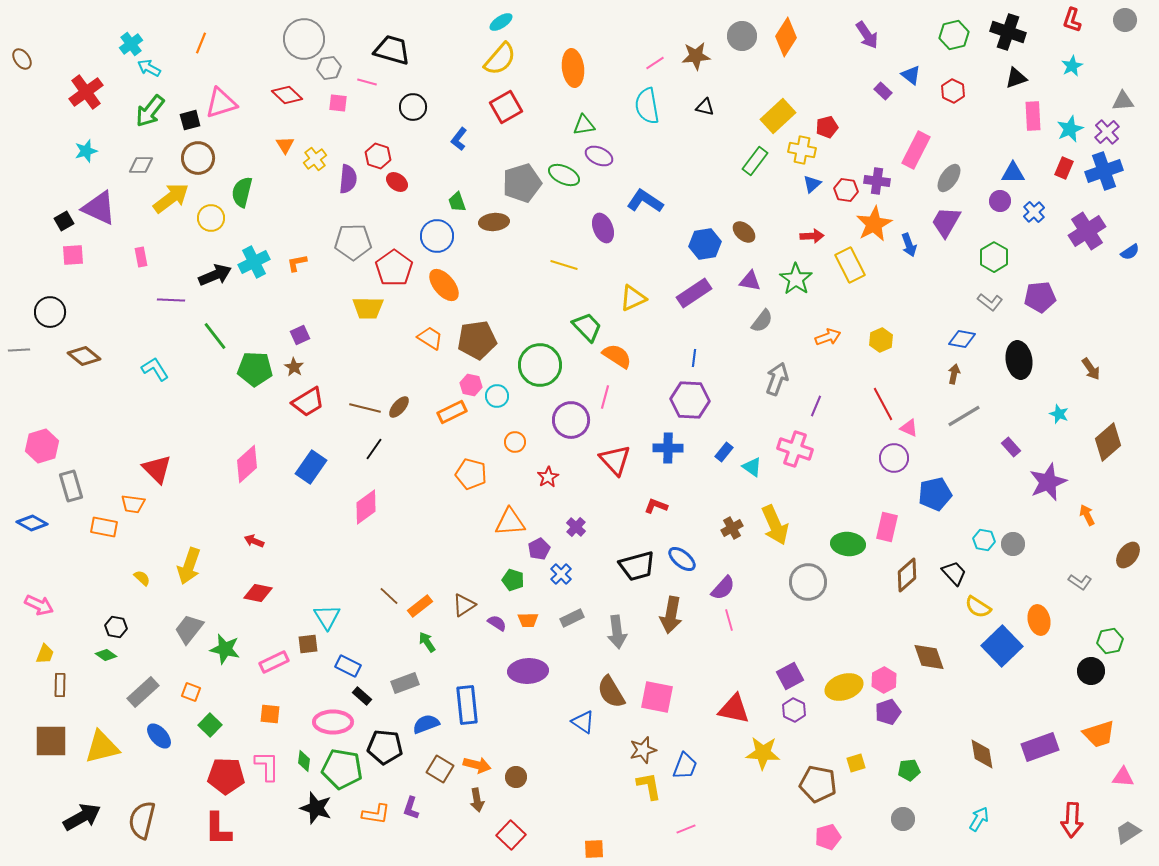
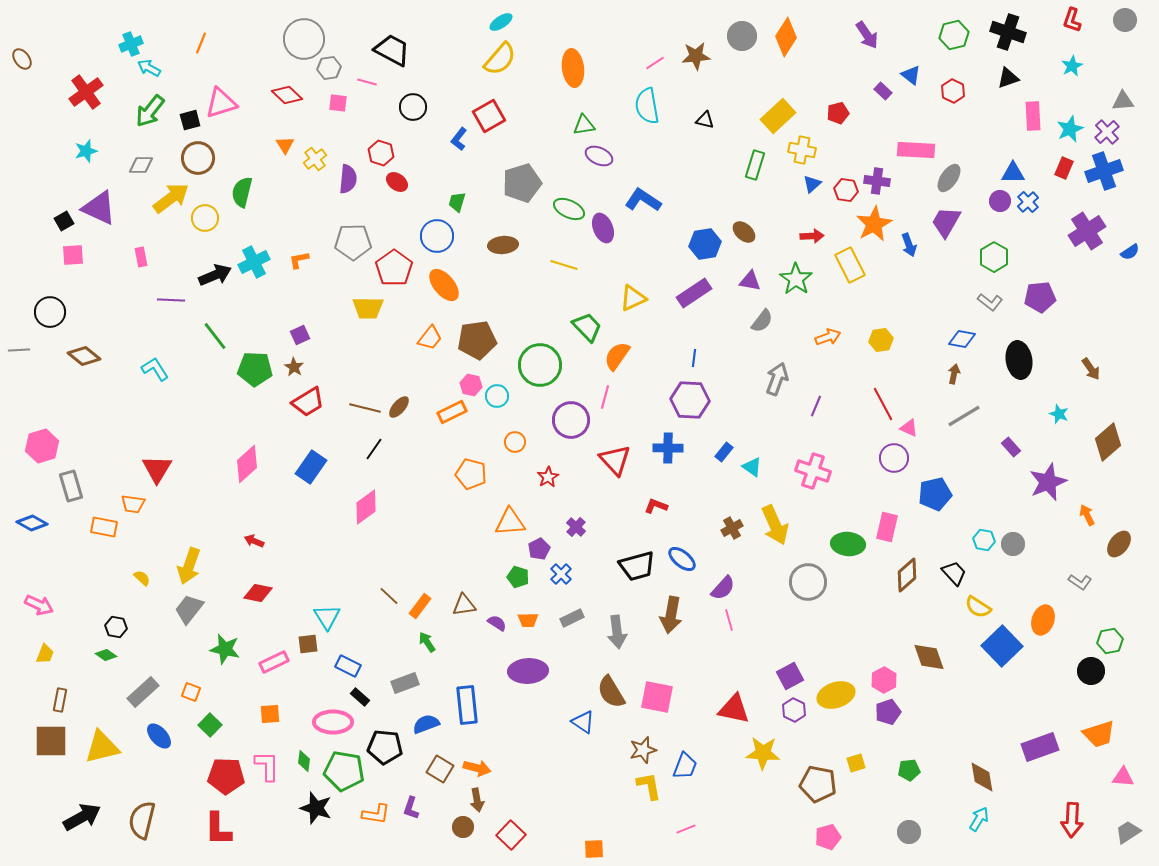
cyan cross at (131, 44): rotated 15 degrees clockwise
black trapezoid at (392, 50): rotated 12 degrees clockwise
black triangle at (1016, 78): moved 8 px left
red square at (506, 107): moved 17 px left, 9 px down
black triangle at (705, 107): moved 13 px down
red pentagon at (827, 127): moved 11 px right, 14 px up
pink rectangle at (916, 150): rotated 66 degrees clockwise
red hexagon at (378, 156): moved 3 px right, 3 px up
green rectangle at (755, 161): moved 4 px down; rotated 20 degrees counterclockwise
green ellipse at (564, 175): moved 5 px right, 34 px down
blue L-shape at (645, 201): moved 2 px left, 1 px up
green trapezoid at (457, 202): rotated 35 degrees clockwise
blue cross at (1034, 212): moved 6 px left, 10 px up
yellow circle at (211, 218): moved 6 px left
brown ellipse at (494, 222): moved 9 px right, 23 px down
orange L-shape at (297, 263): moved 2 px right, 3 px up
orange trapezoid at (430, 338): rotated 96 degrees clockwise
yellow hexagon at (881, 340): rotated 15 degrees clockwise
orange semicircle at (617, 356): rotated 88 degrees counterclockwise
pink cross at (795, 449): moved 18 px right, 22 px down
red triangle at (157, 469): rotated 16 degrees clockwise
brown ellipse at (1128, 555): moved 9 px left, 11 px up
green pentagon at (513, 580): moved 5 px right, 3 px up
brown triangle at (464, 605): rotated 25 degrees clockwise
orange rectangle at (420, 606): rotated 15 degrees counterclockwise
orange ellipse at (1039, 620): moved 4 px right; rotated 32 degrees clockwise
gray trapezoid at (189, 629): moved 20 px up
brown rectangle at (60, 685): moved 15 px down; rotated 10 degrees clockwise
yellow ellipse at (844, 687): moved 8 px left, 8 px down
black rectangle at (362, 696): moved 2 px left, 1 px down
orange square at (270, 714): rotated 10 degrees counterclockwise
brown diamond at (982, 754): moved 23 px down
orange arrow at (477, 765): moved 3 px down
green pentagon at (342, 769): moved 2 px right, 2 px down
brown circle at (516, 777): moved 53 px left, 50 px down
gray circle at (903, 819): moved 6 px right, 13 px down
